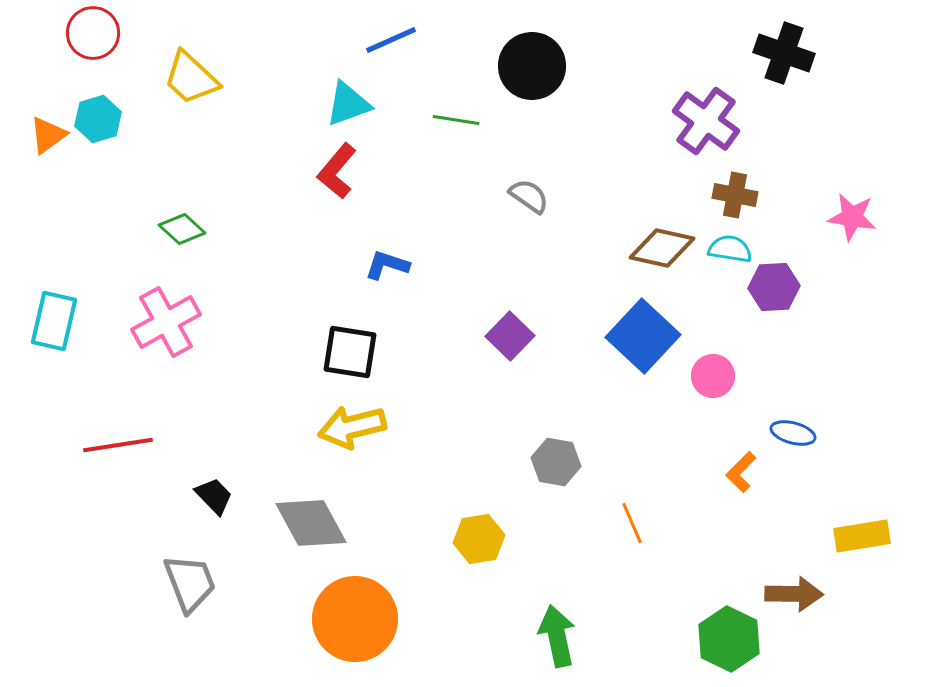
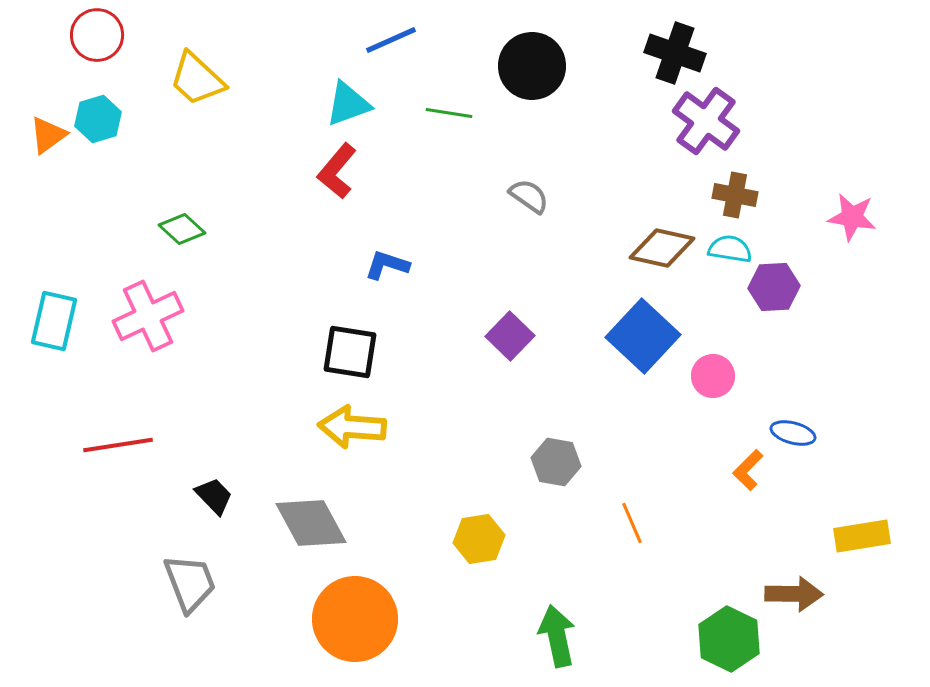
red circle: moved 4 px right, 2 px down
black cross: moved 109 px left
yellow trapezoid: moved 6 px right, 1 px down
green line: moved 7 px left, 7 px up
pink cross: moved 18 px left, 6 px up; rotated 4 degrees clockwise
yellow arrow: rotated 18 degrees clockwise
orange L-shape: moved 7 px right, 2 px up
